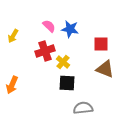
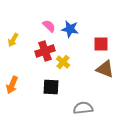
yellow arrow: moved 4 px down
black square: moved 16 px left, 4 px down
